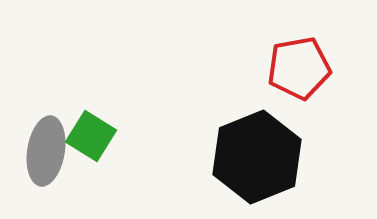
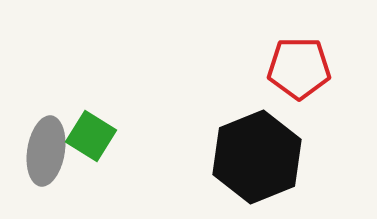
red pentagon: rotated 10 degrees clockwise
